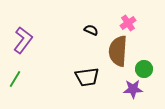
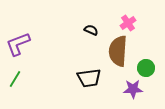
purple L-shape: moved 5 px left, 4 px down; rotated 148 degrees counterclockwise
green circle: moved 2 px right, 1 px up
black trapezoid: moved 2 px right, 1 px down
